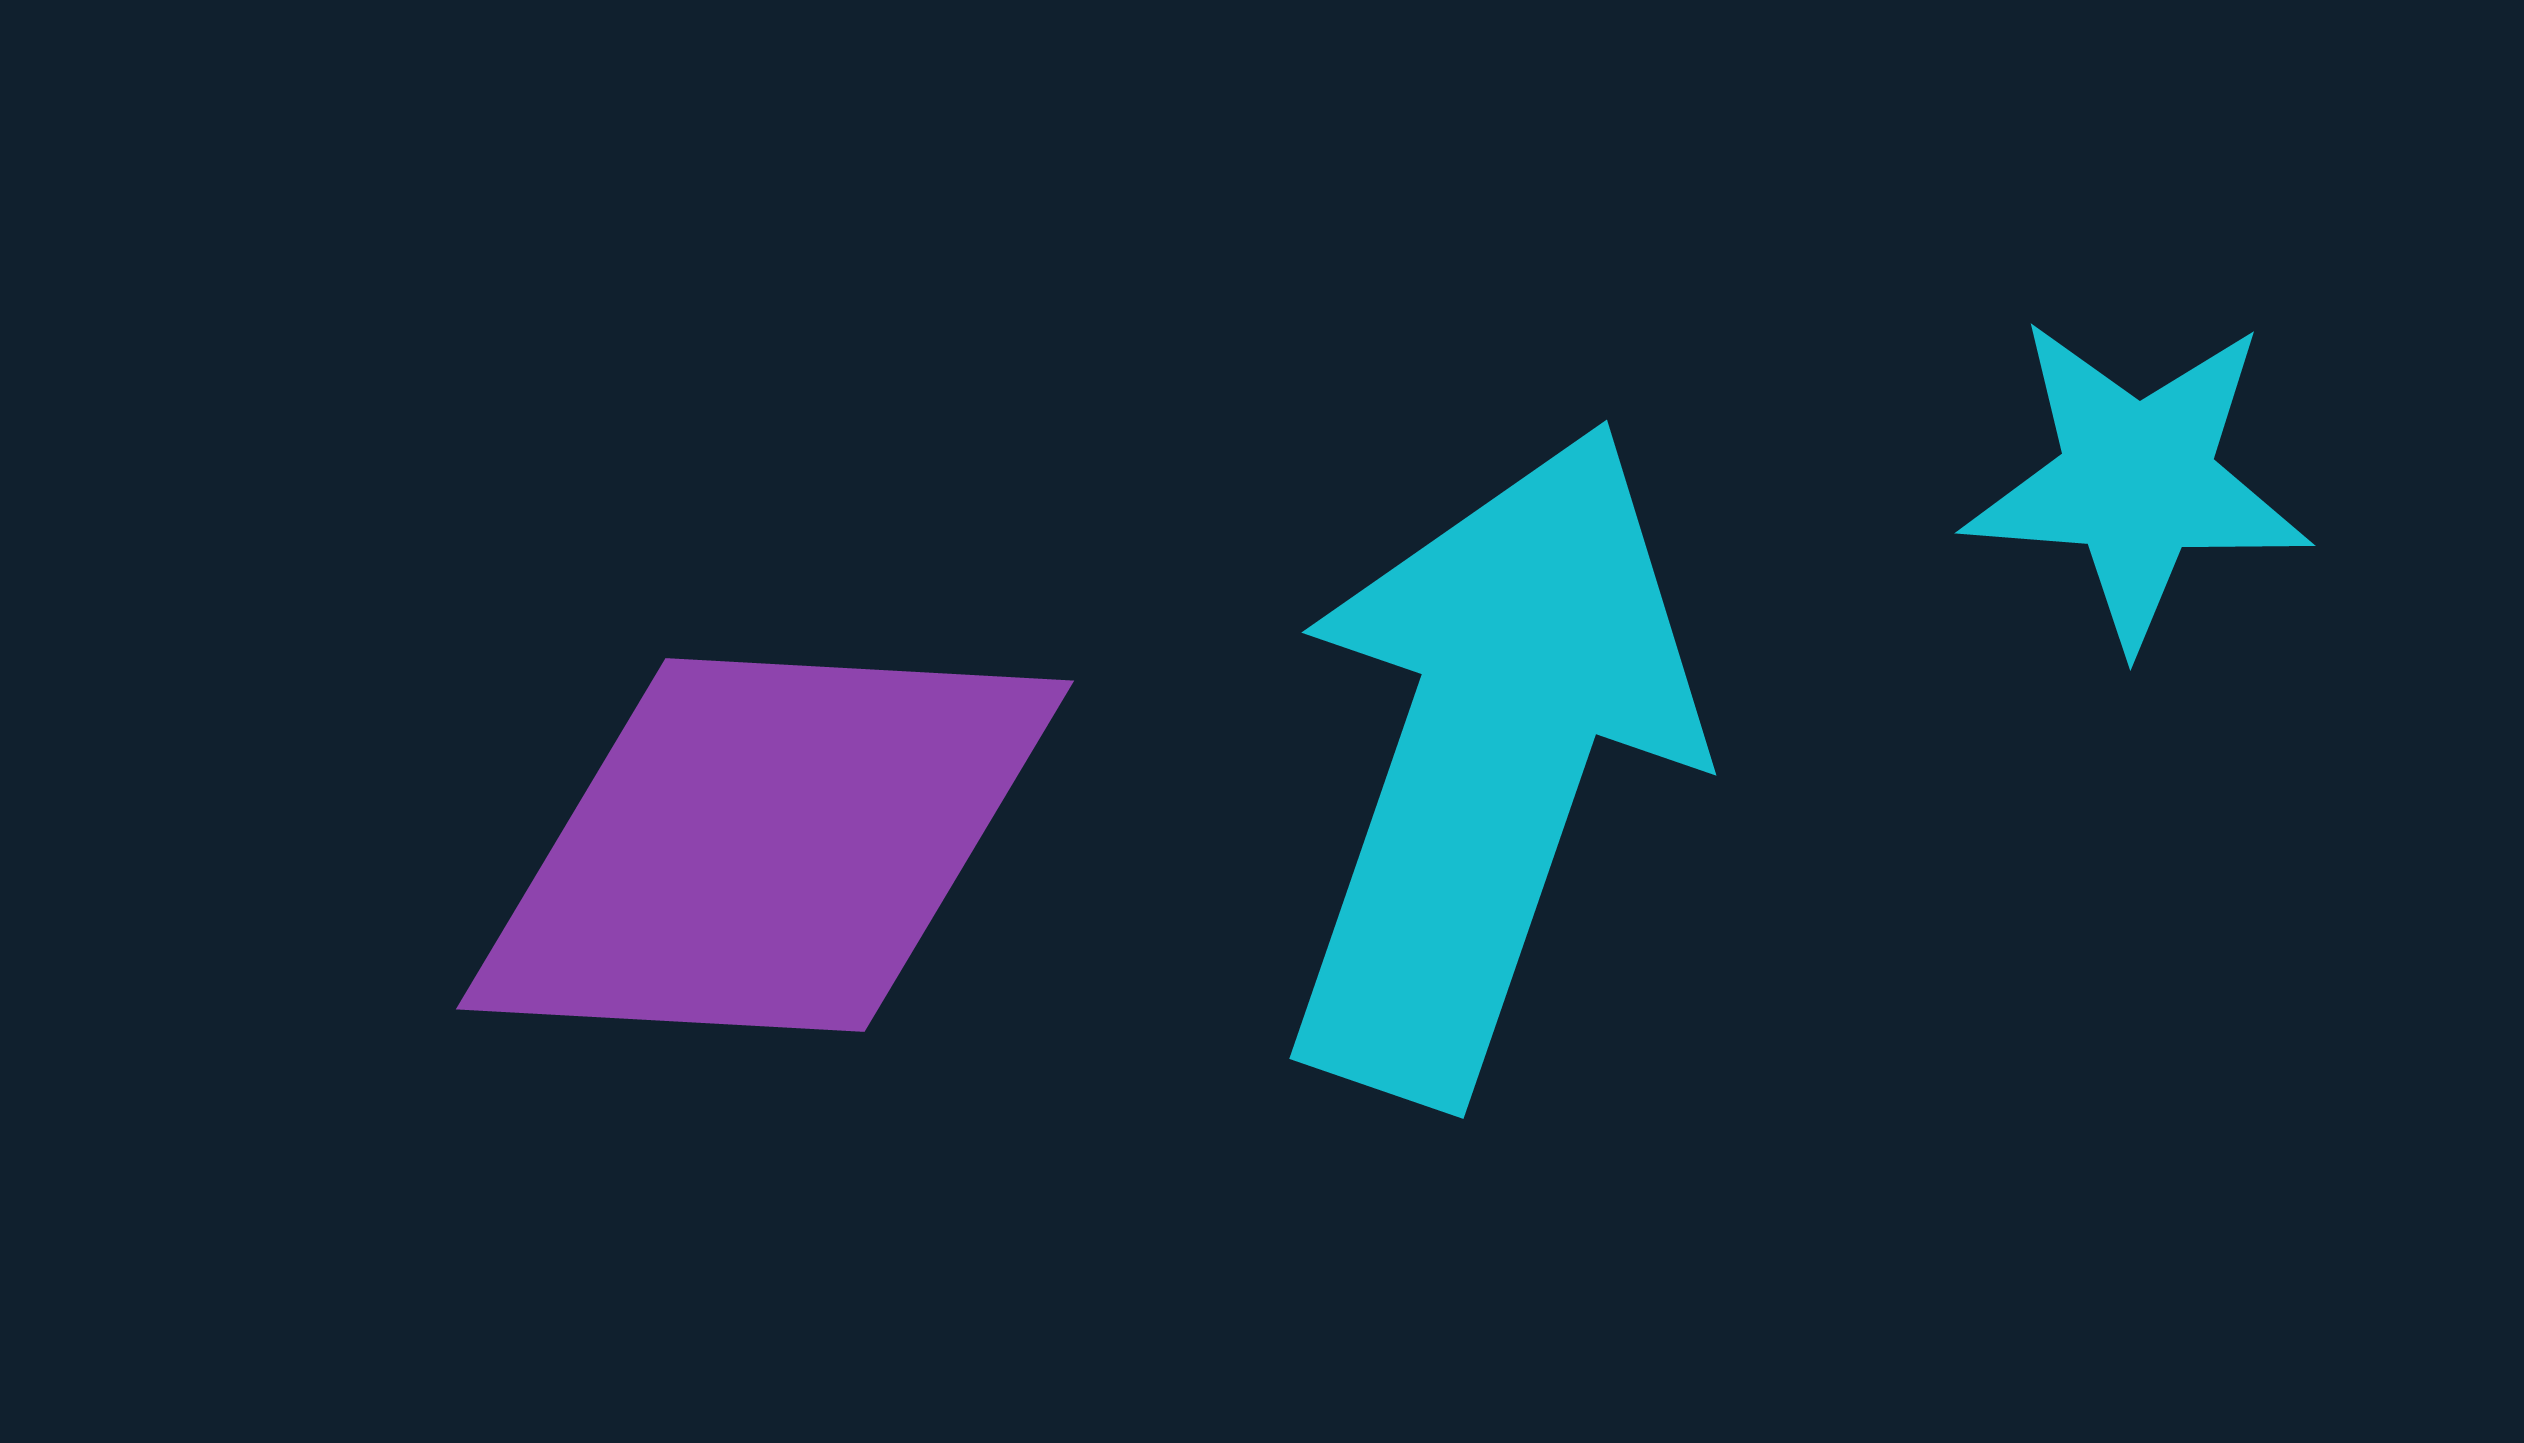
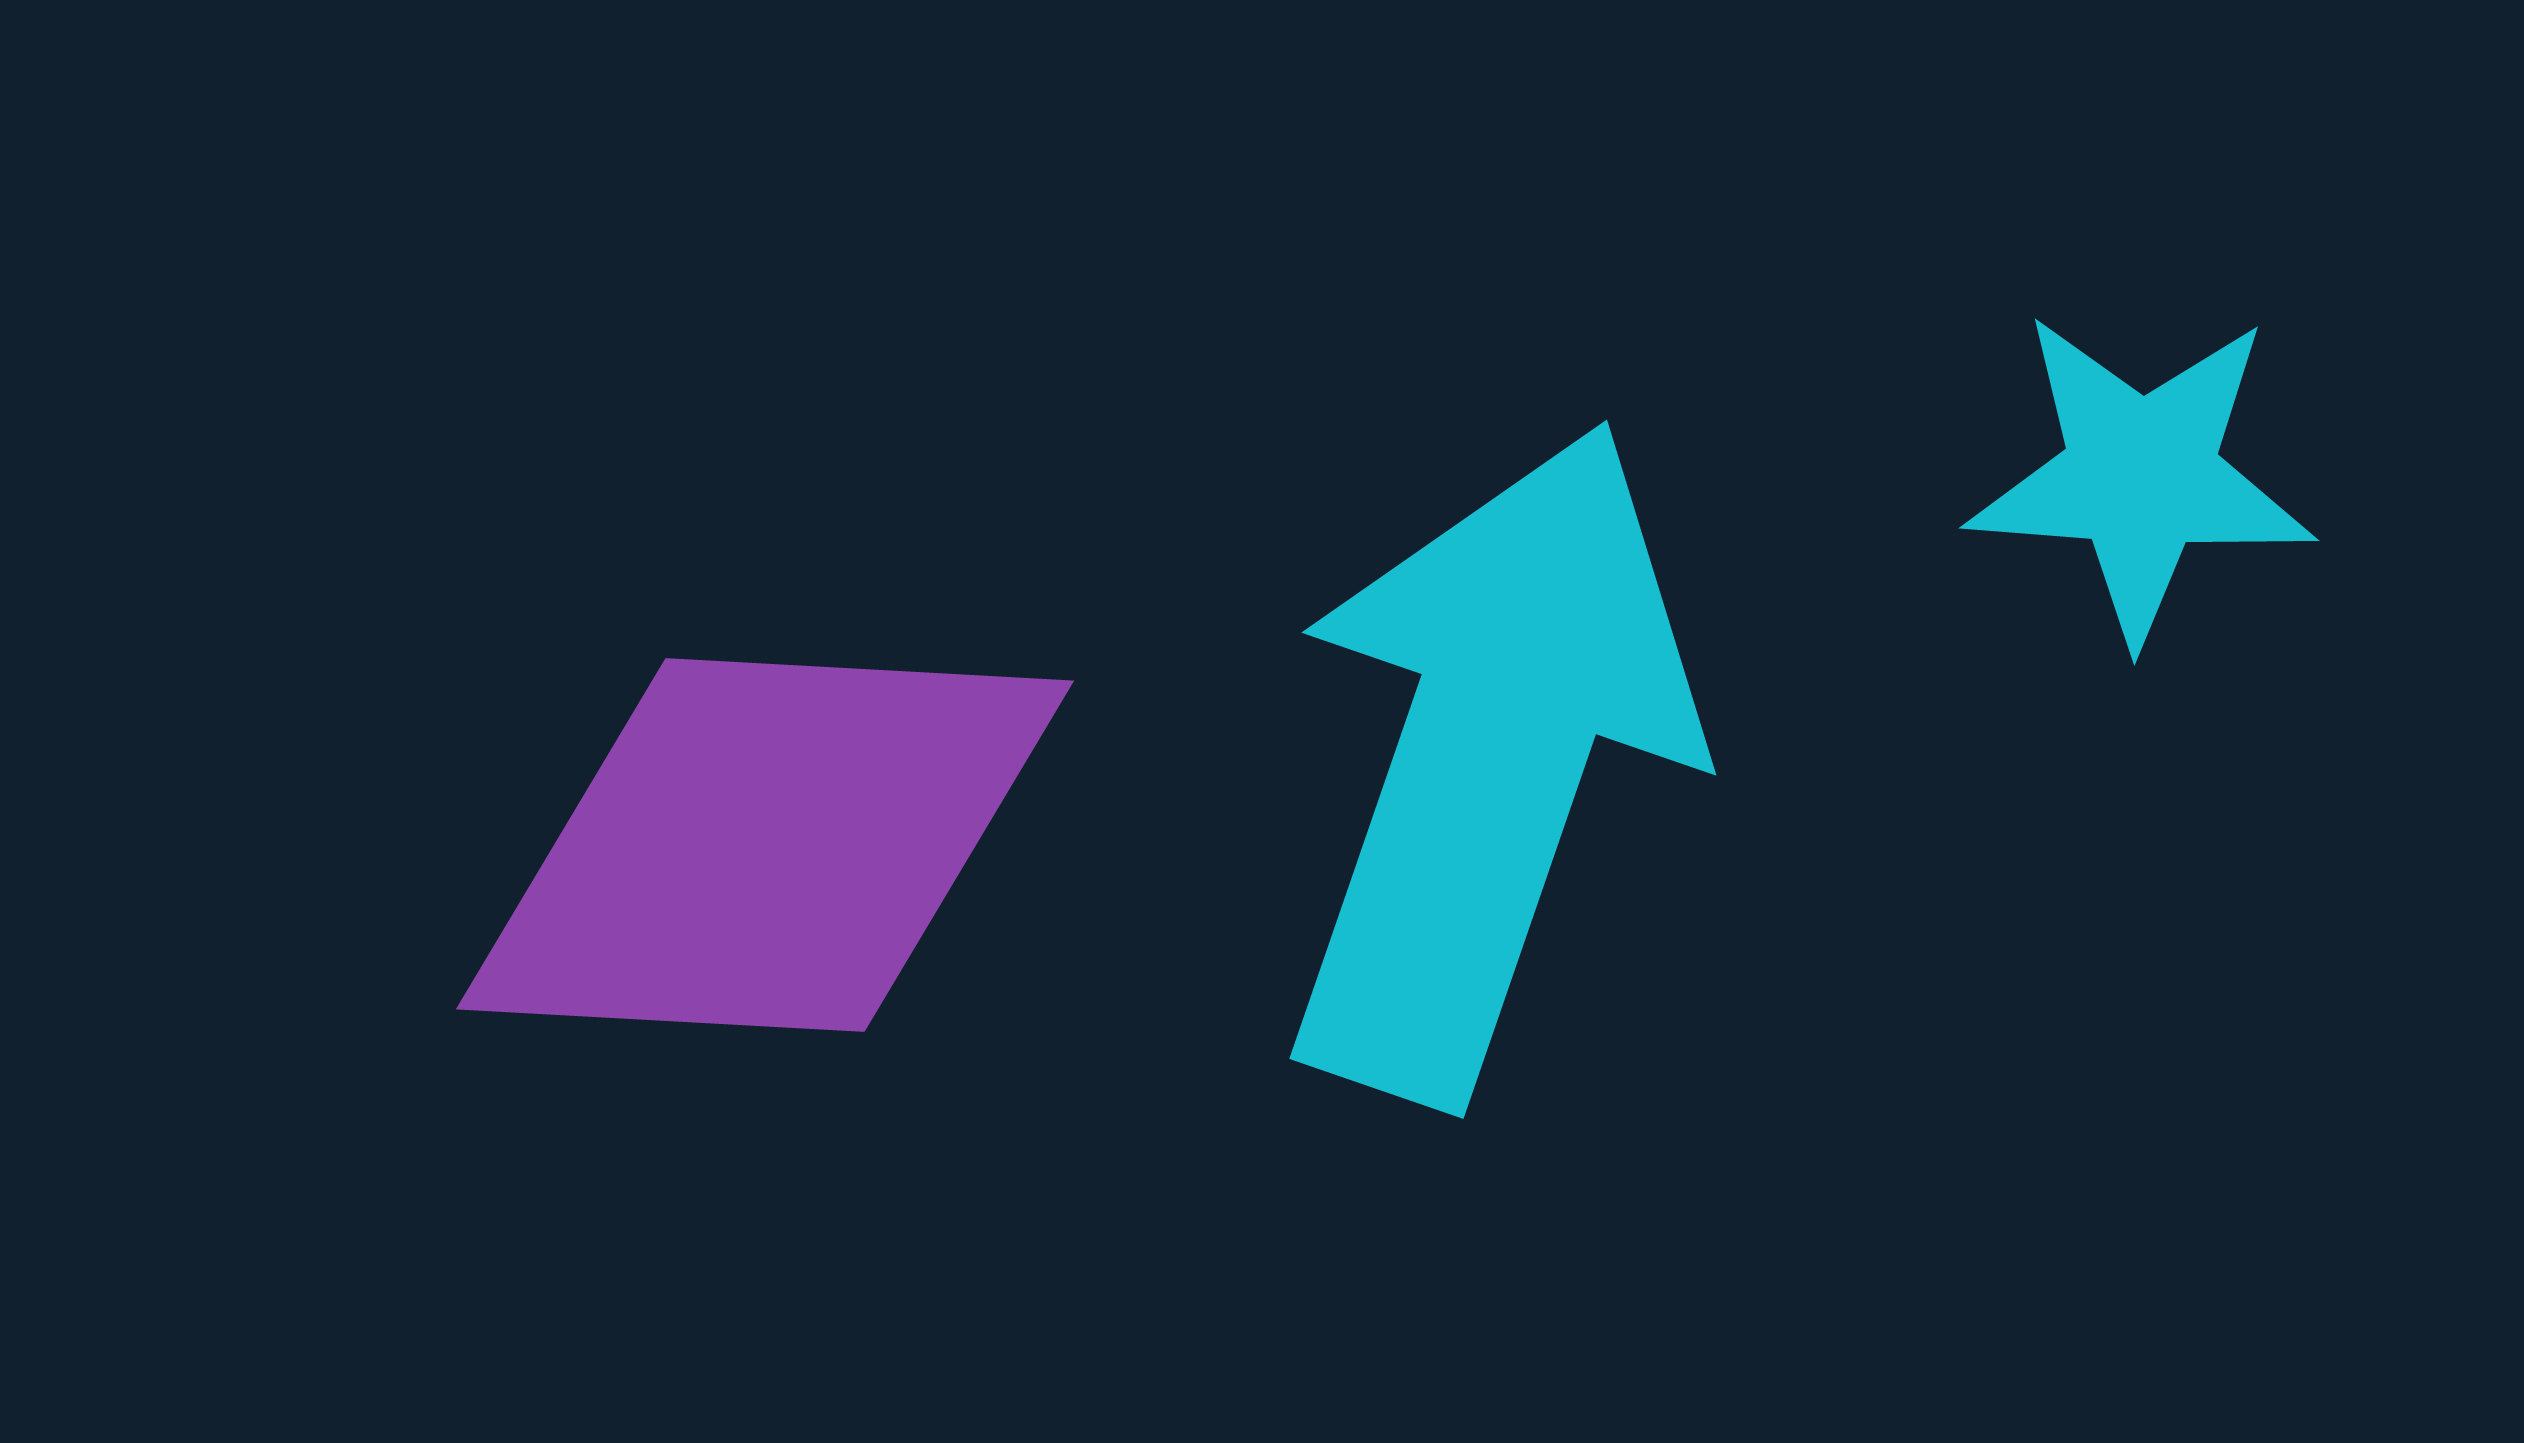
cyan star: moved 4 px right, 5 px up
